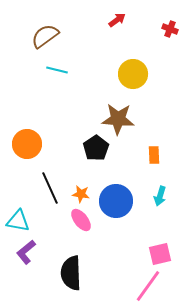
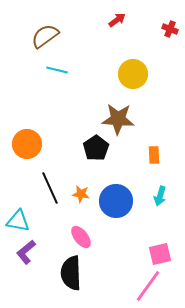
pink ellipse: moved 17 px down
